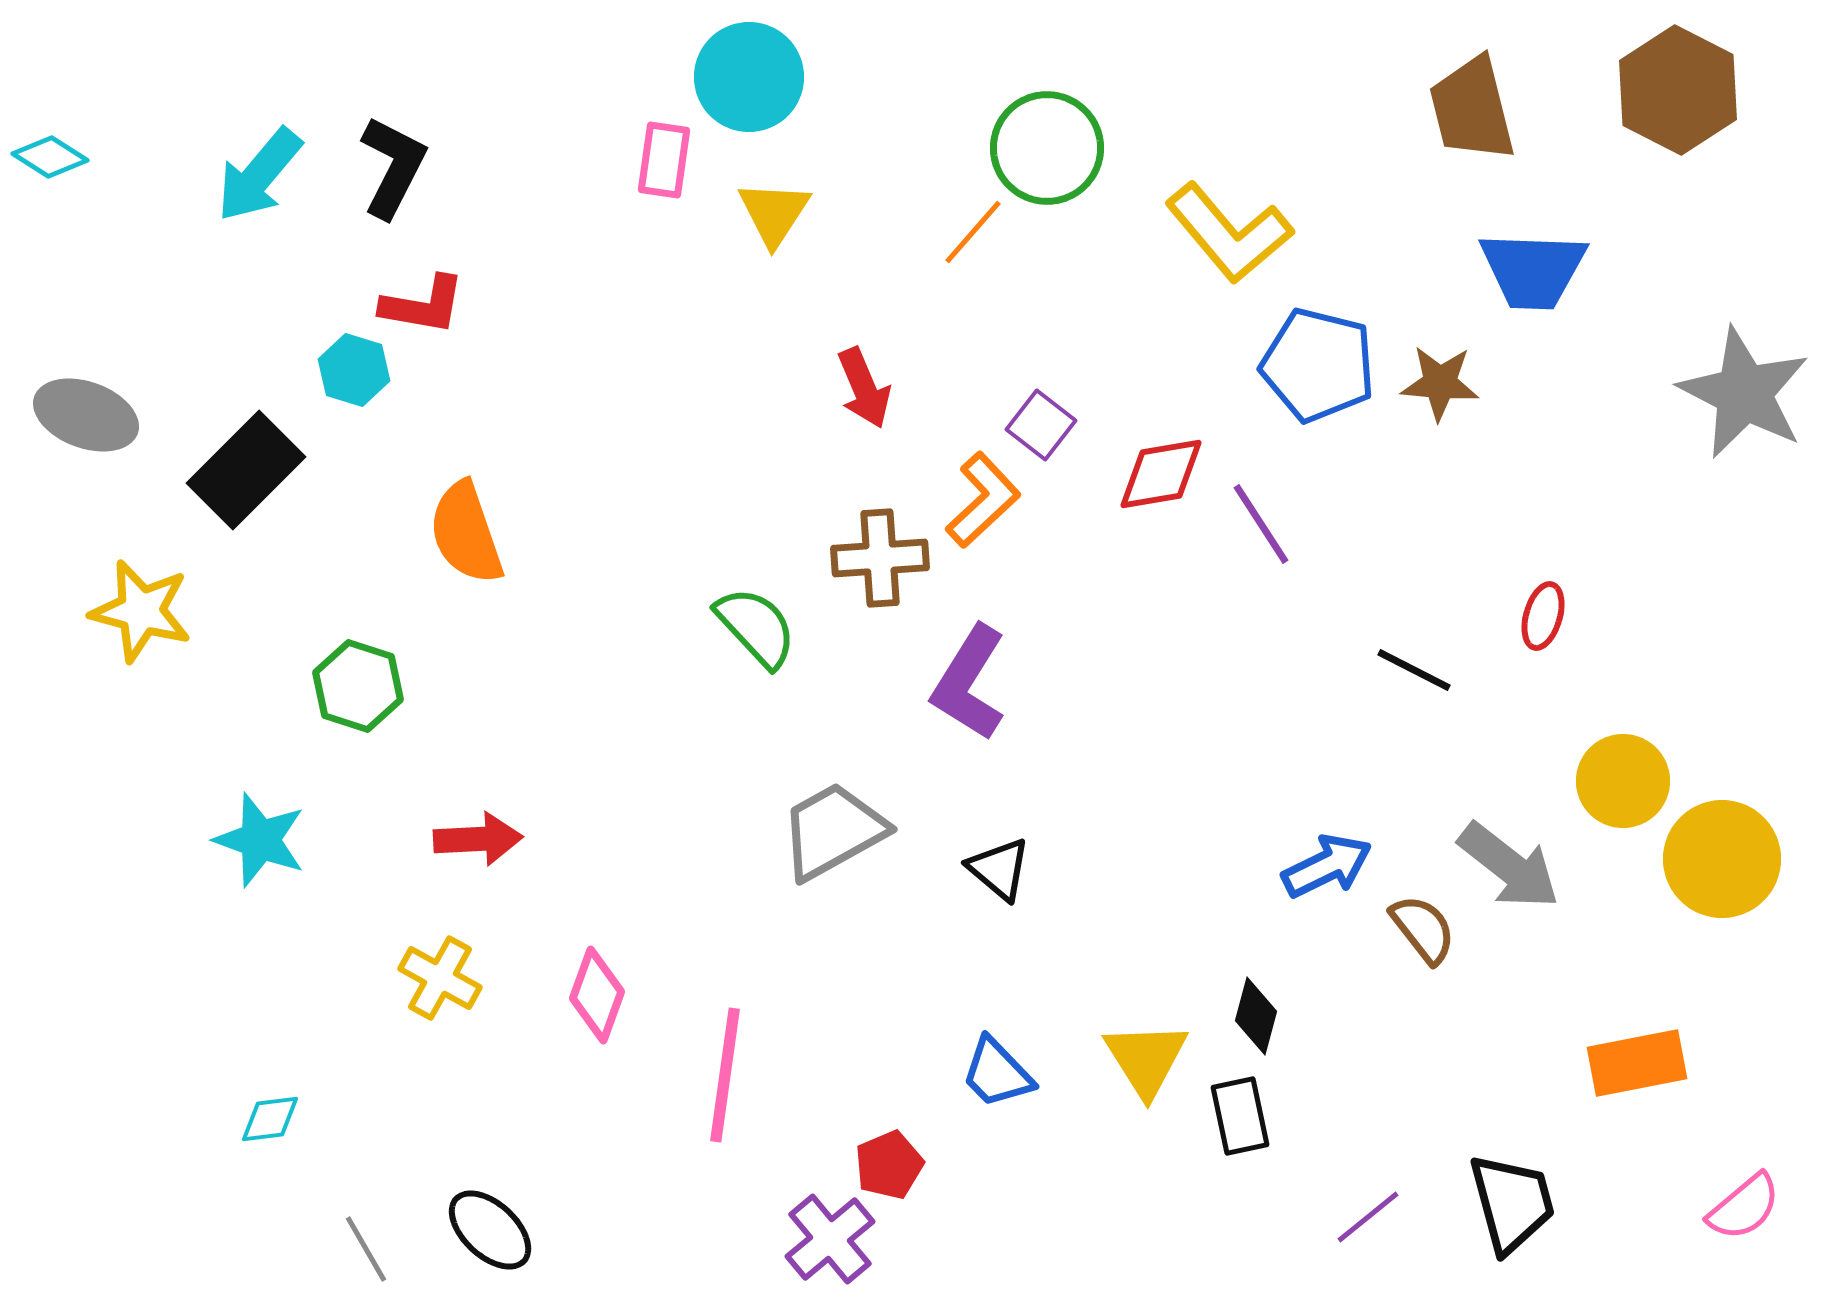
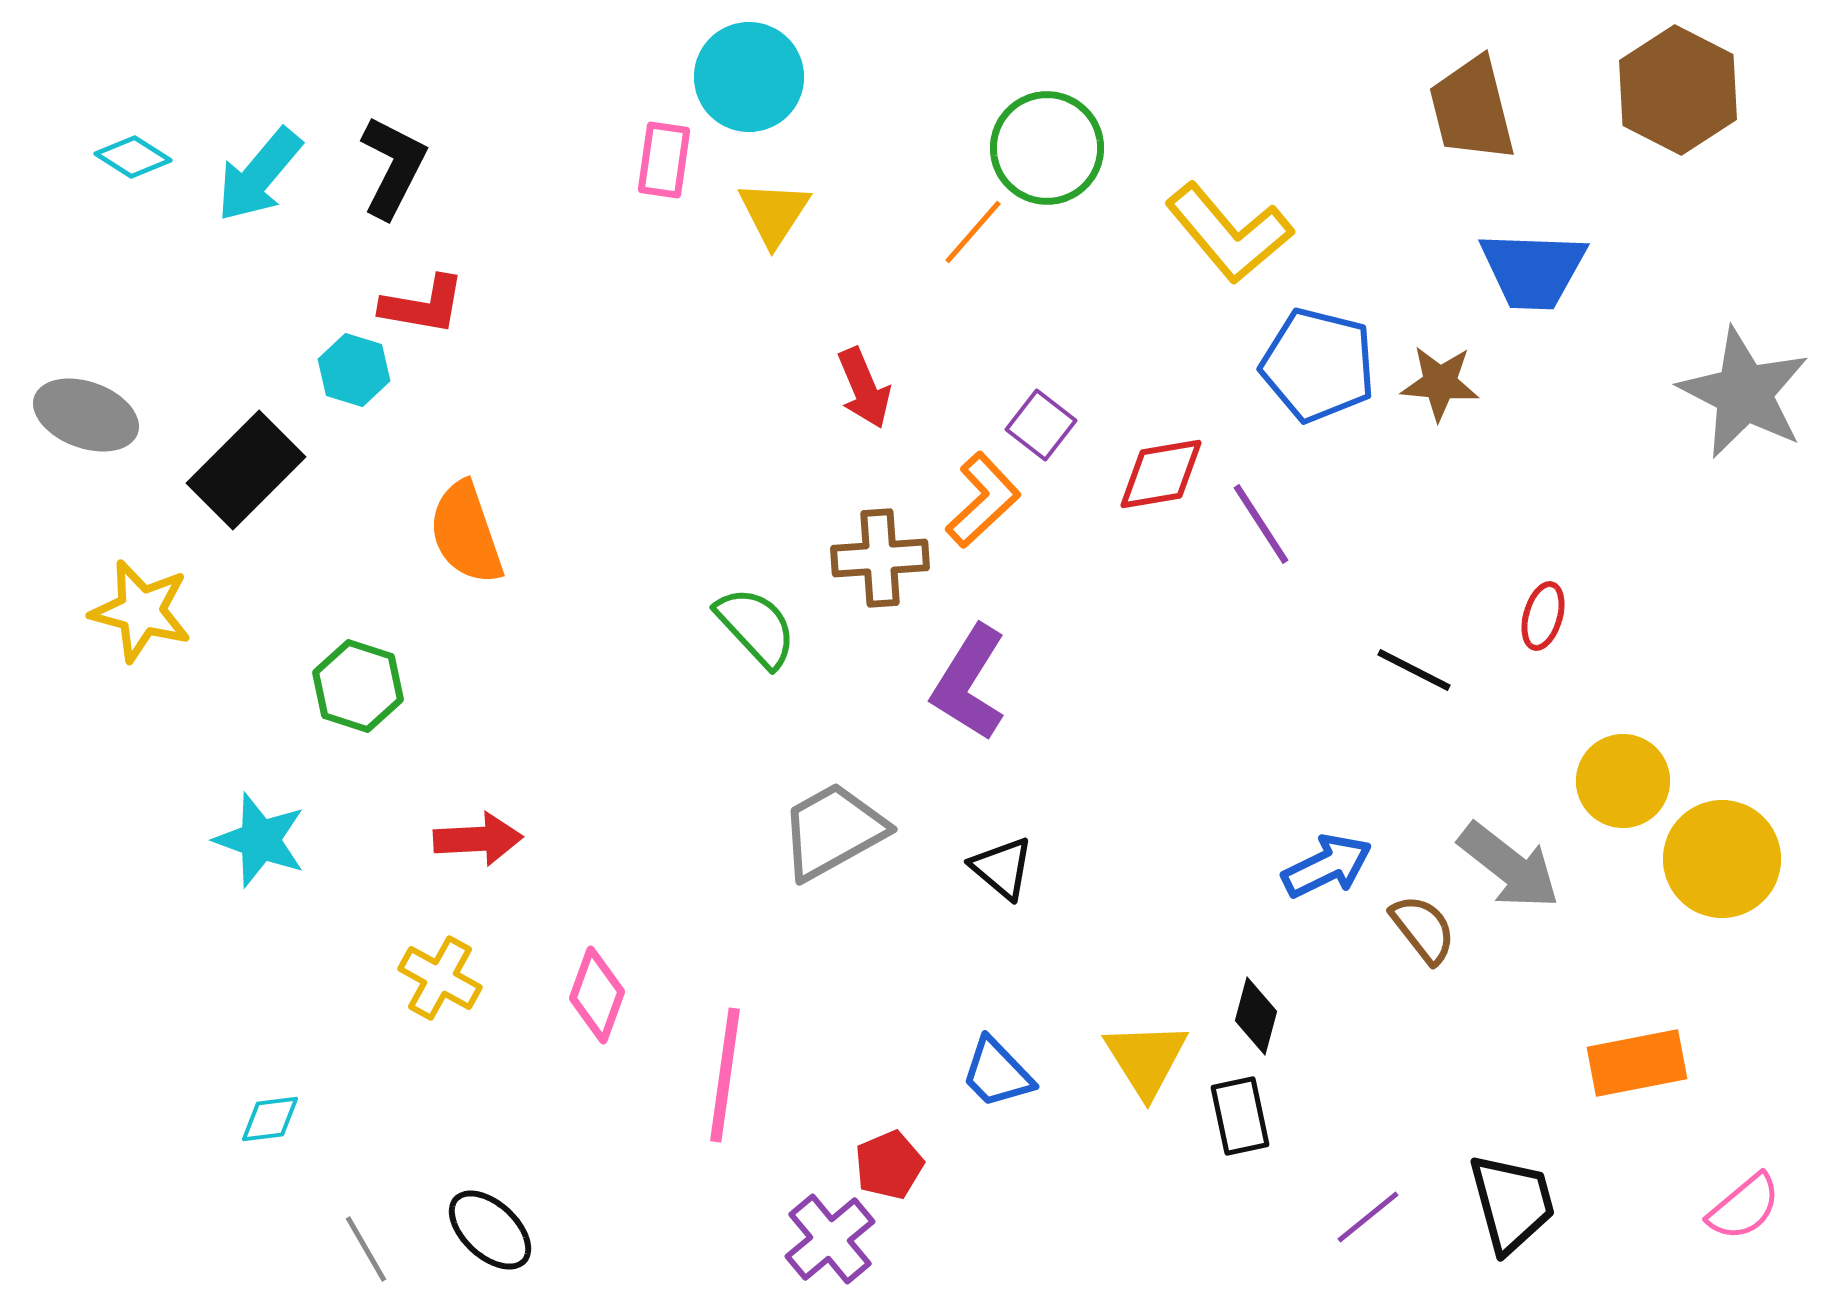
cyan diamond at (50, 157): moved 83 px right
black triangle at (999, 869): moved 3 px right, 1 px up
